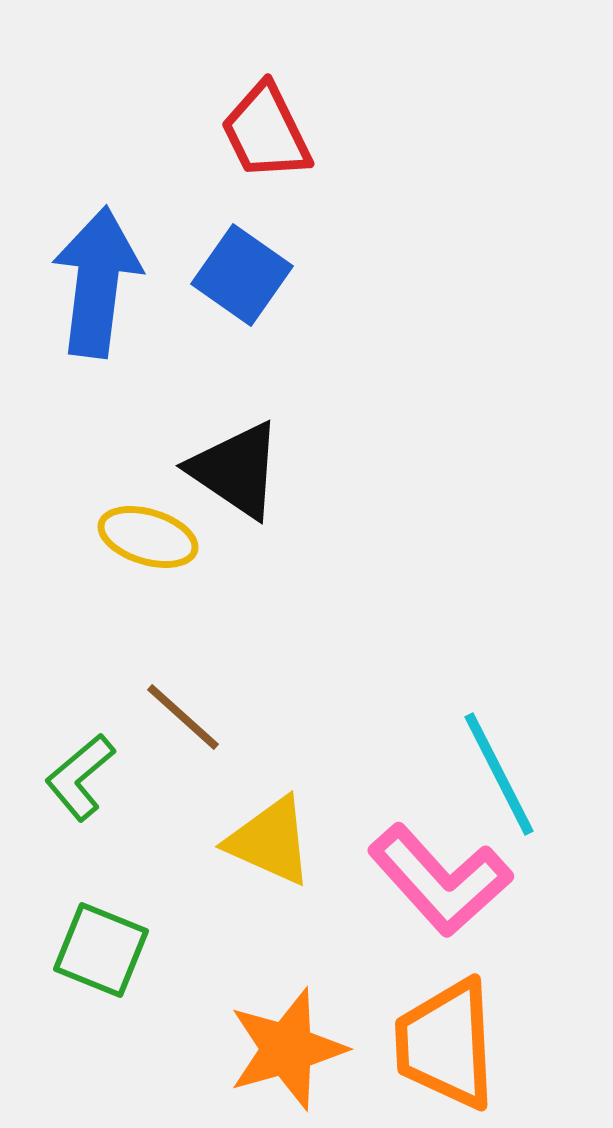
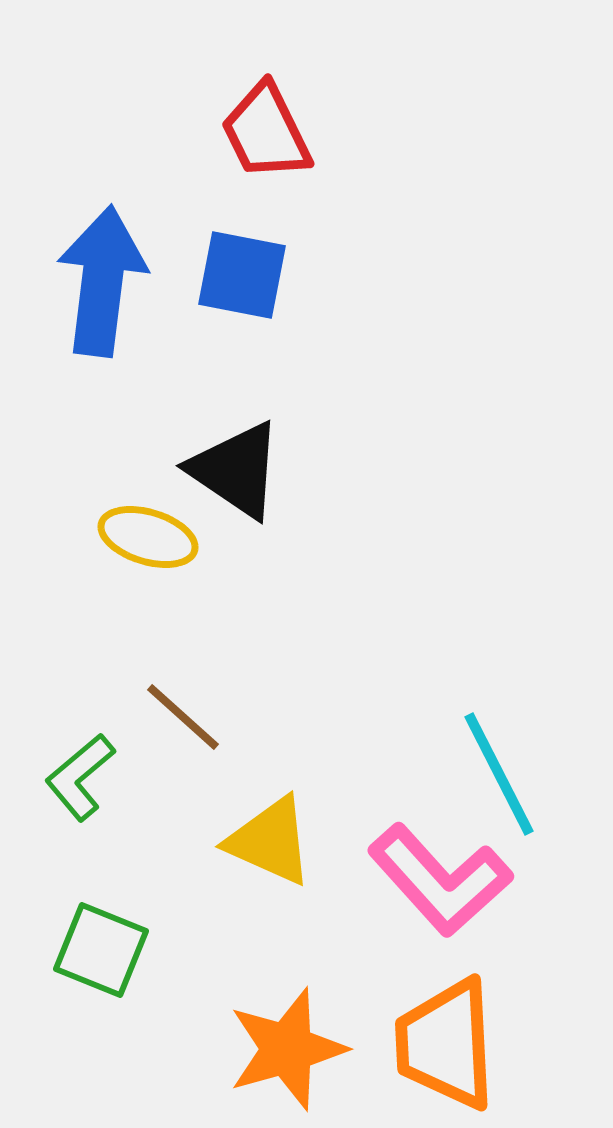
blue square: rotated 24 degrees counterclockwise
blue arrow: moved 5 px right, 1 px up
